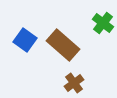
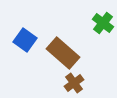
brown rectangle: moved 8 px down
